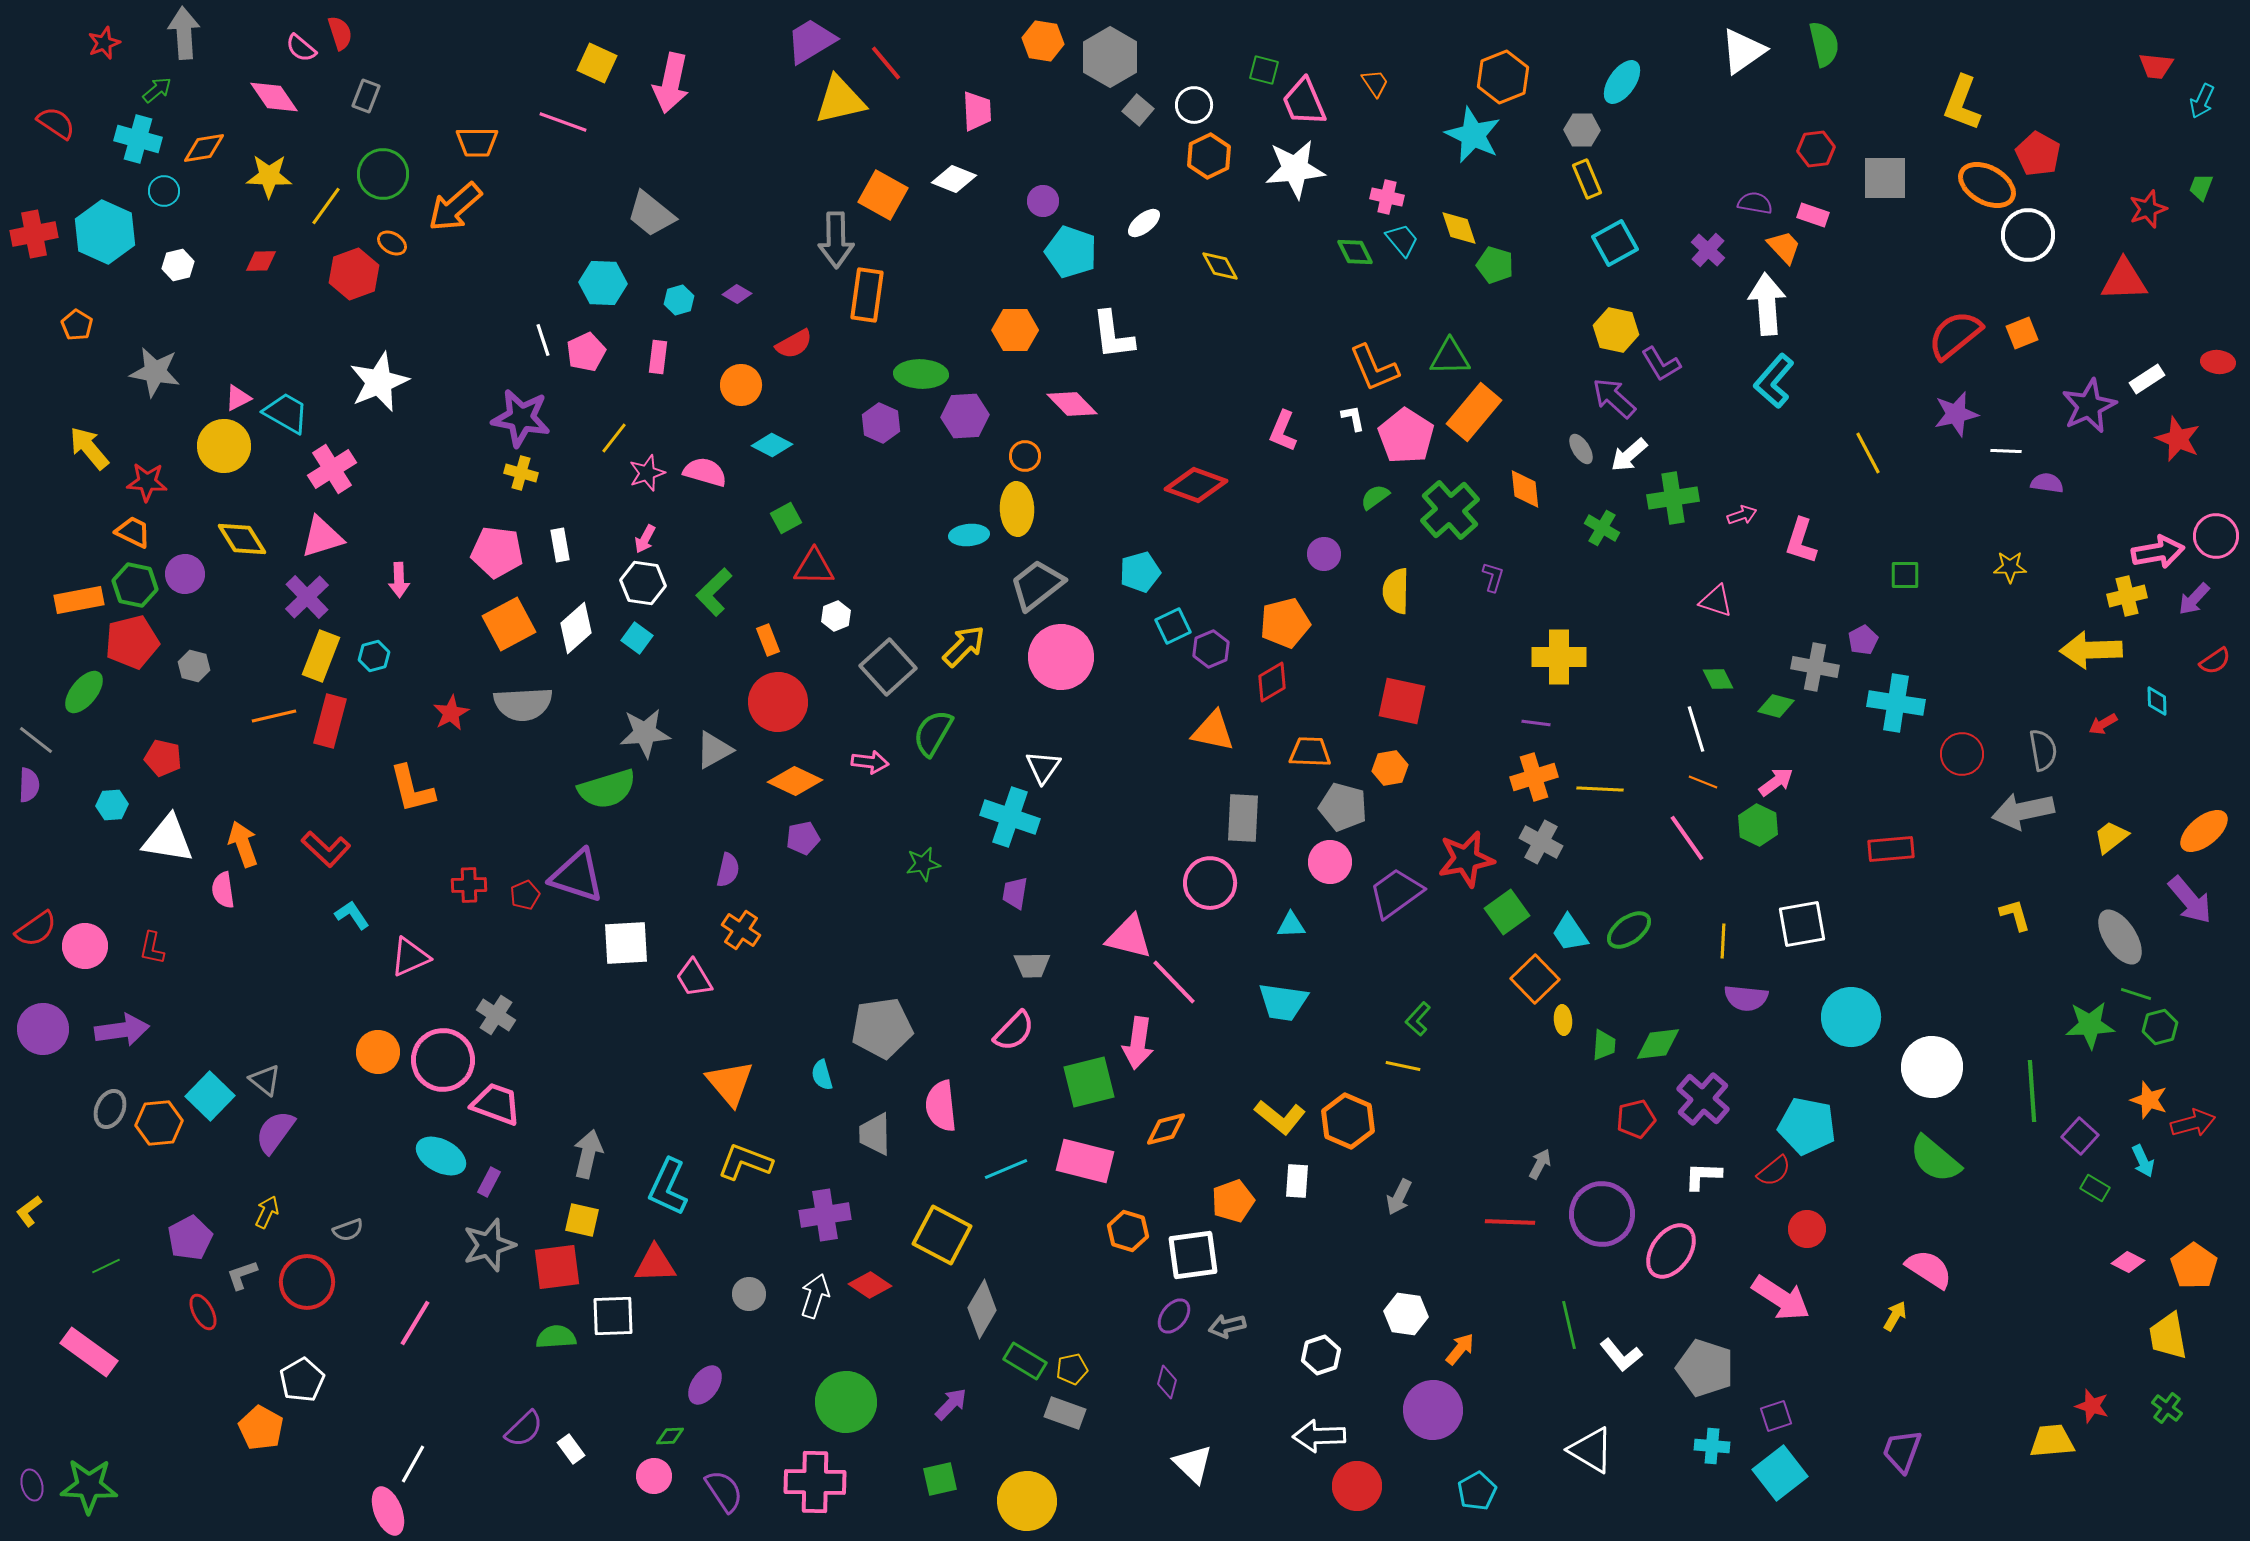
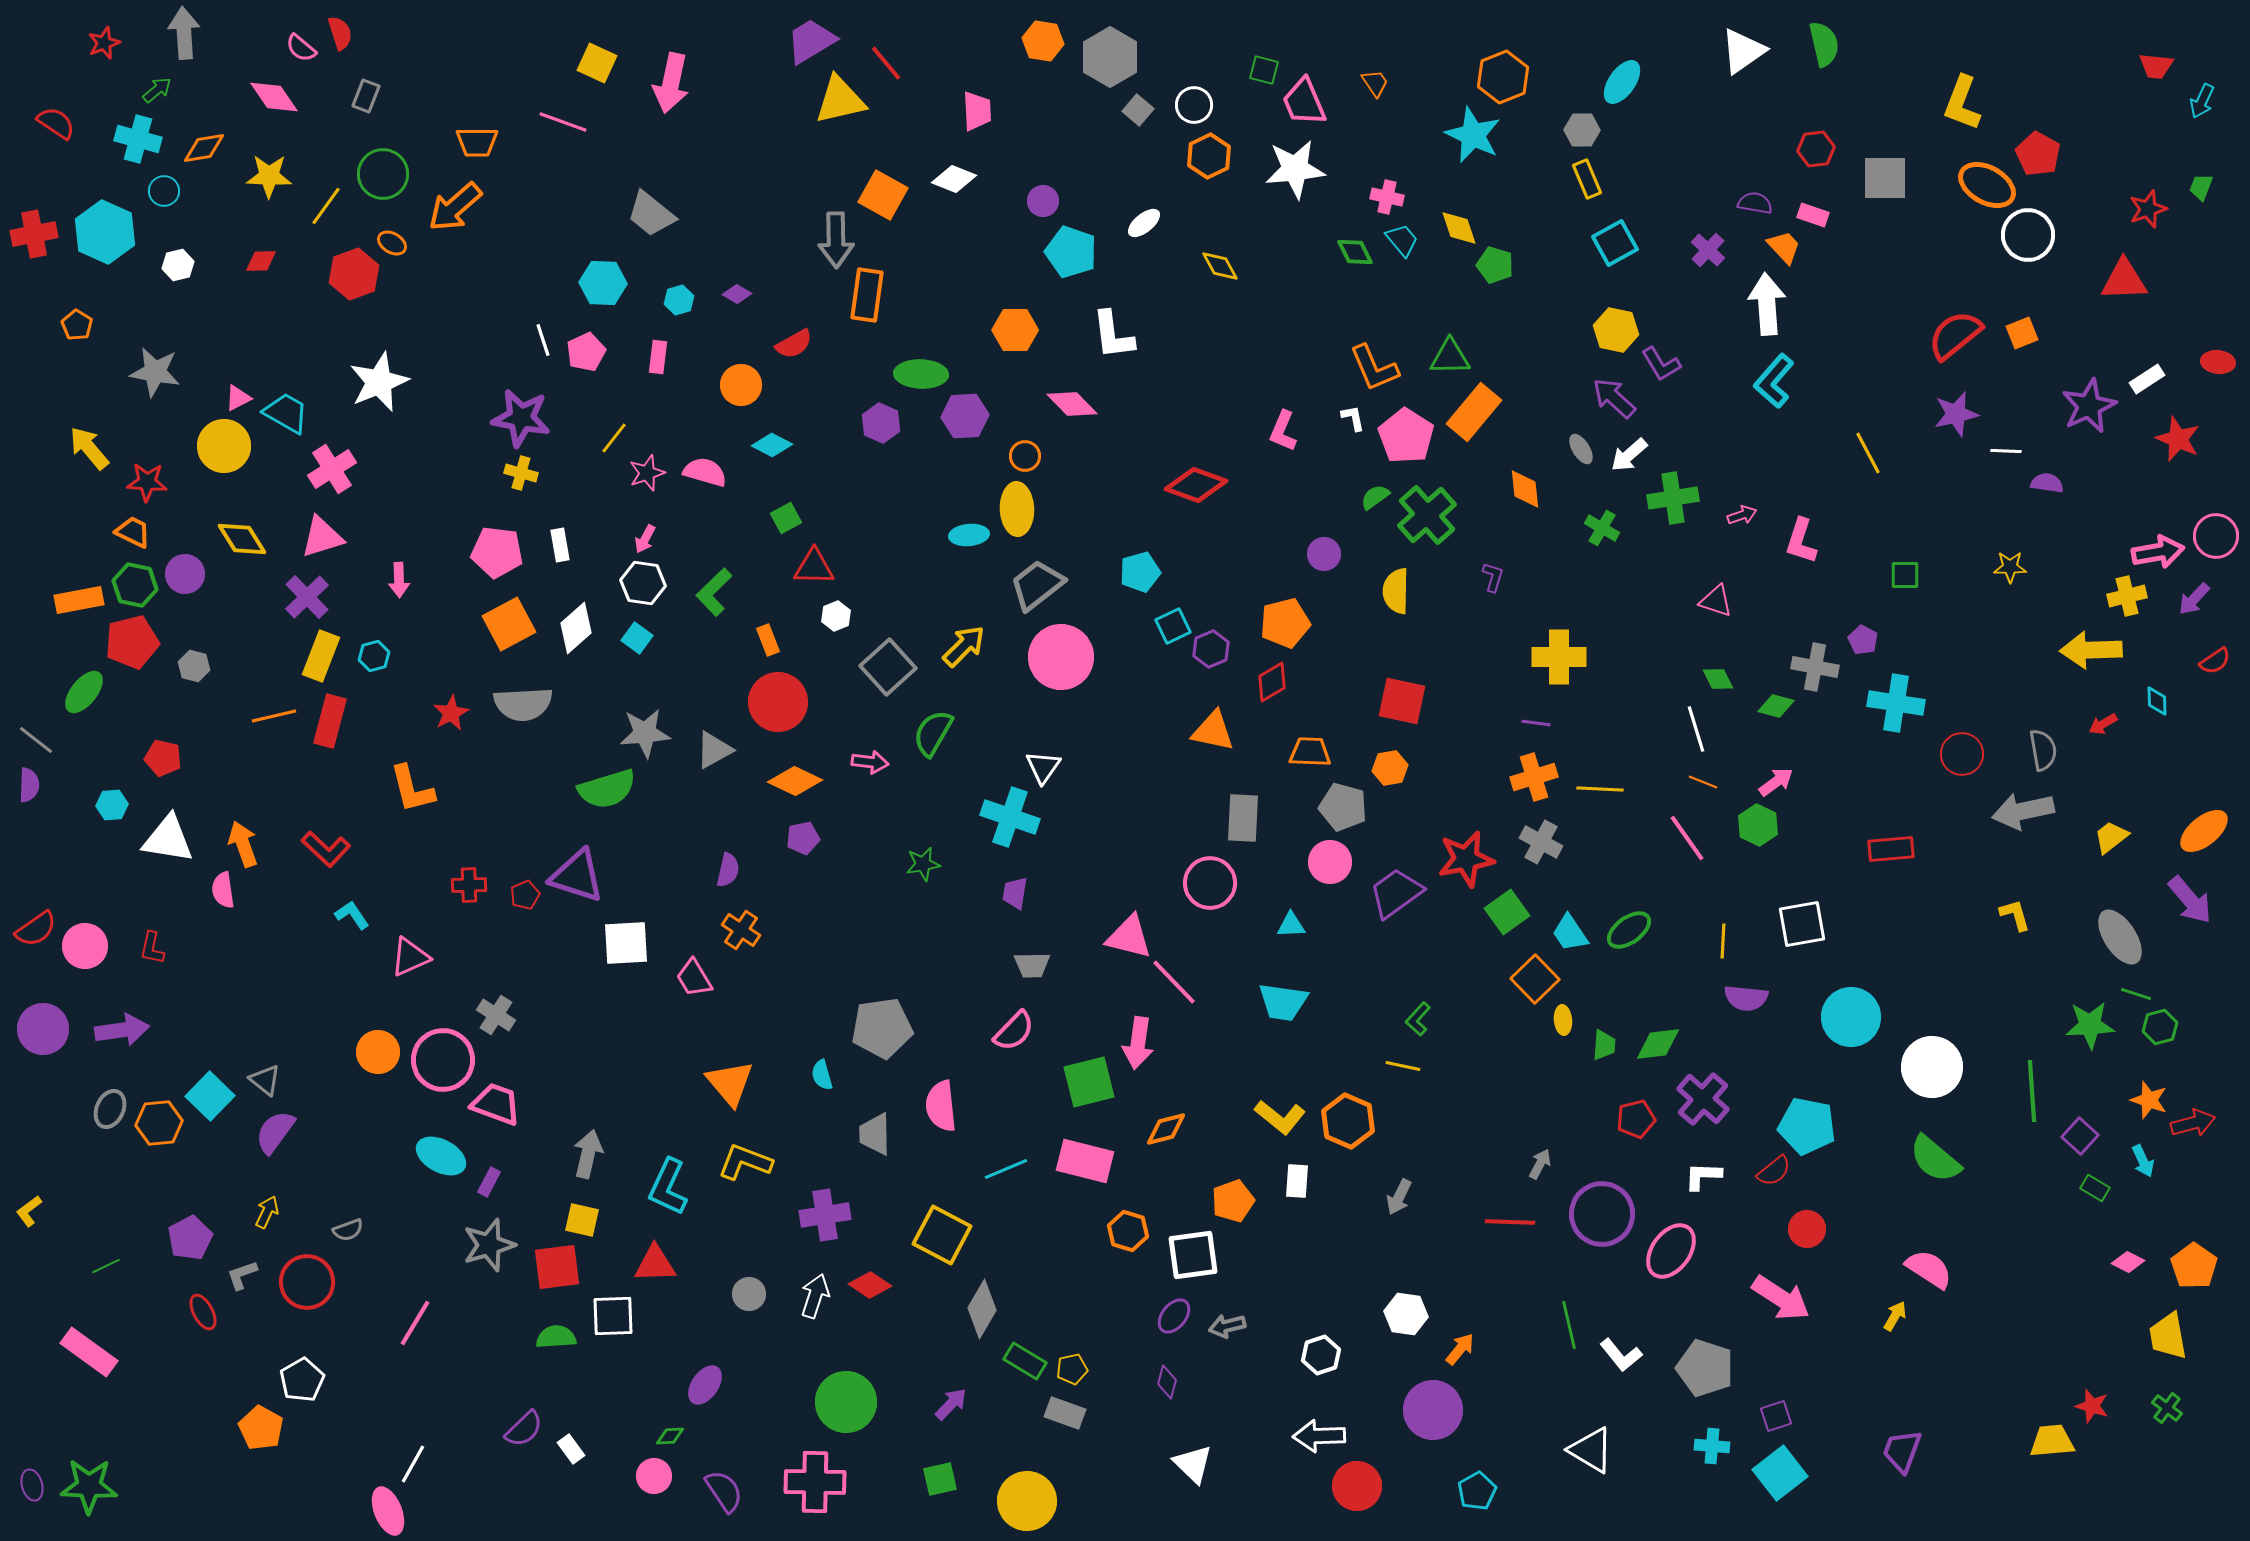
green cross at (1450, 510): moved 23 px left, 5 px down
purple pentagon at (1863, 640): rotated 16 degrees counterclockwise
